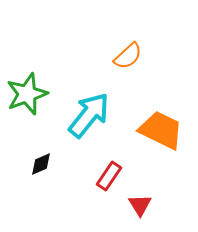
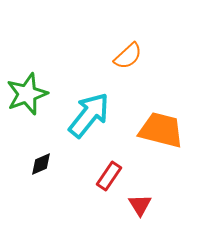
orange trapezoid: rotated 12 degrees counterclockwise
